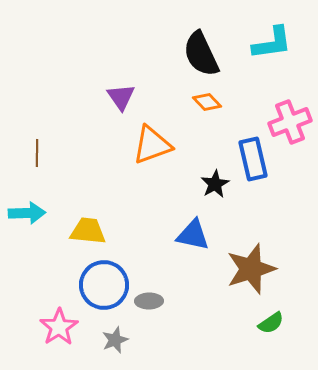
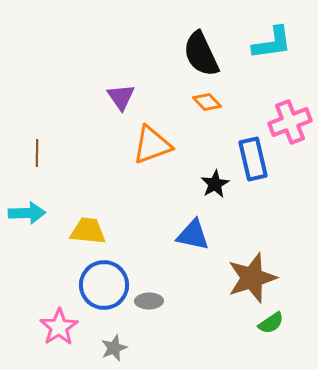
brown star: moved 1 px right, 9 px down
gray star: moved 1 px left, 8 px down
